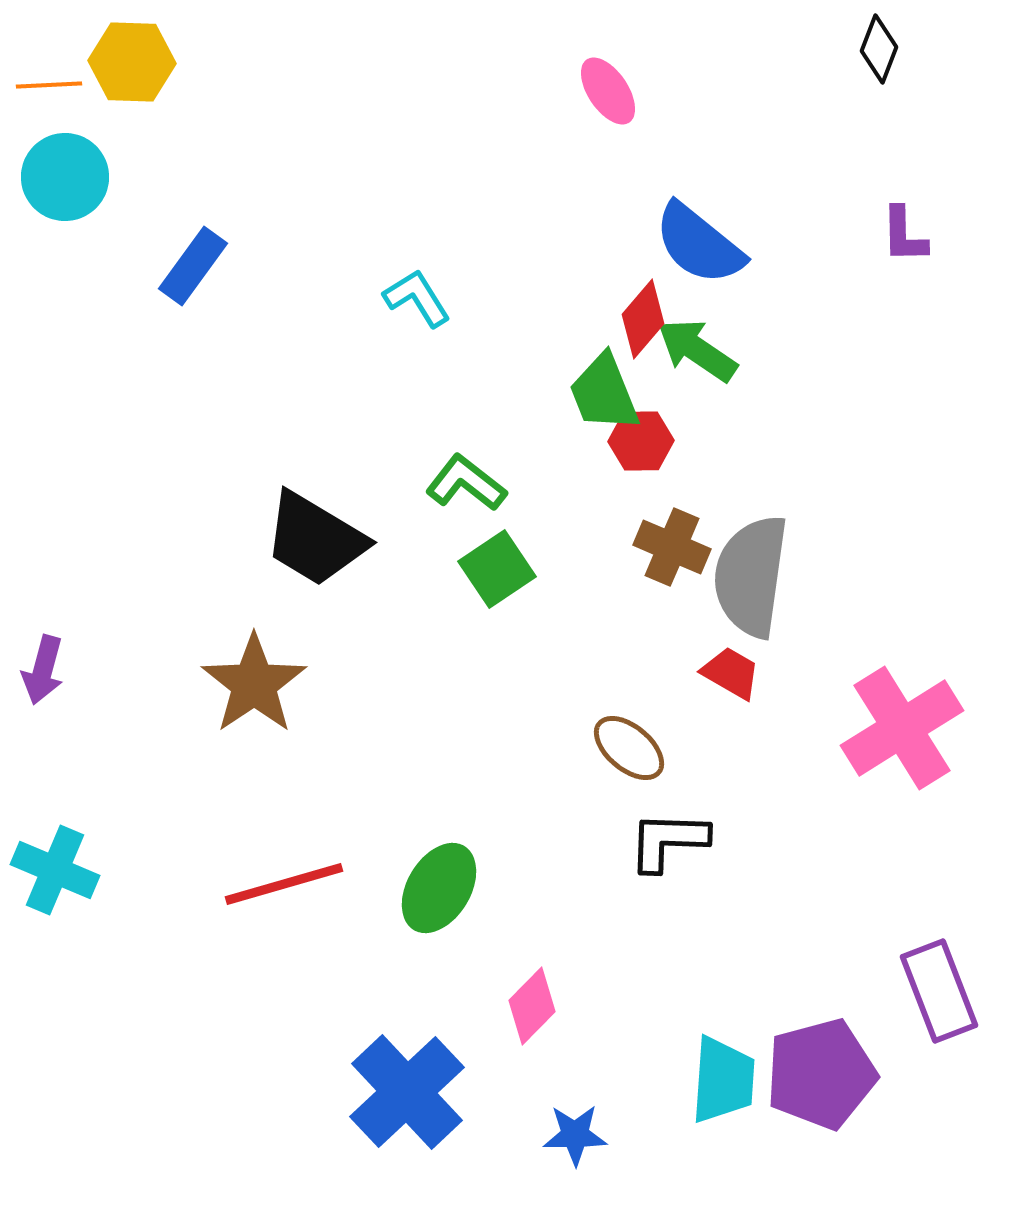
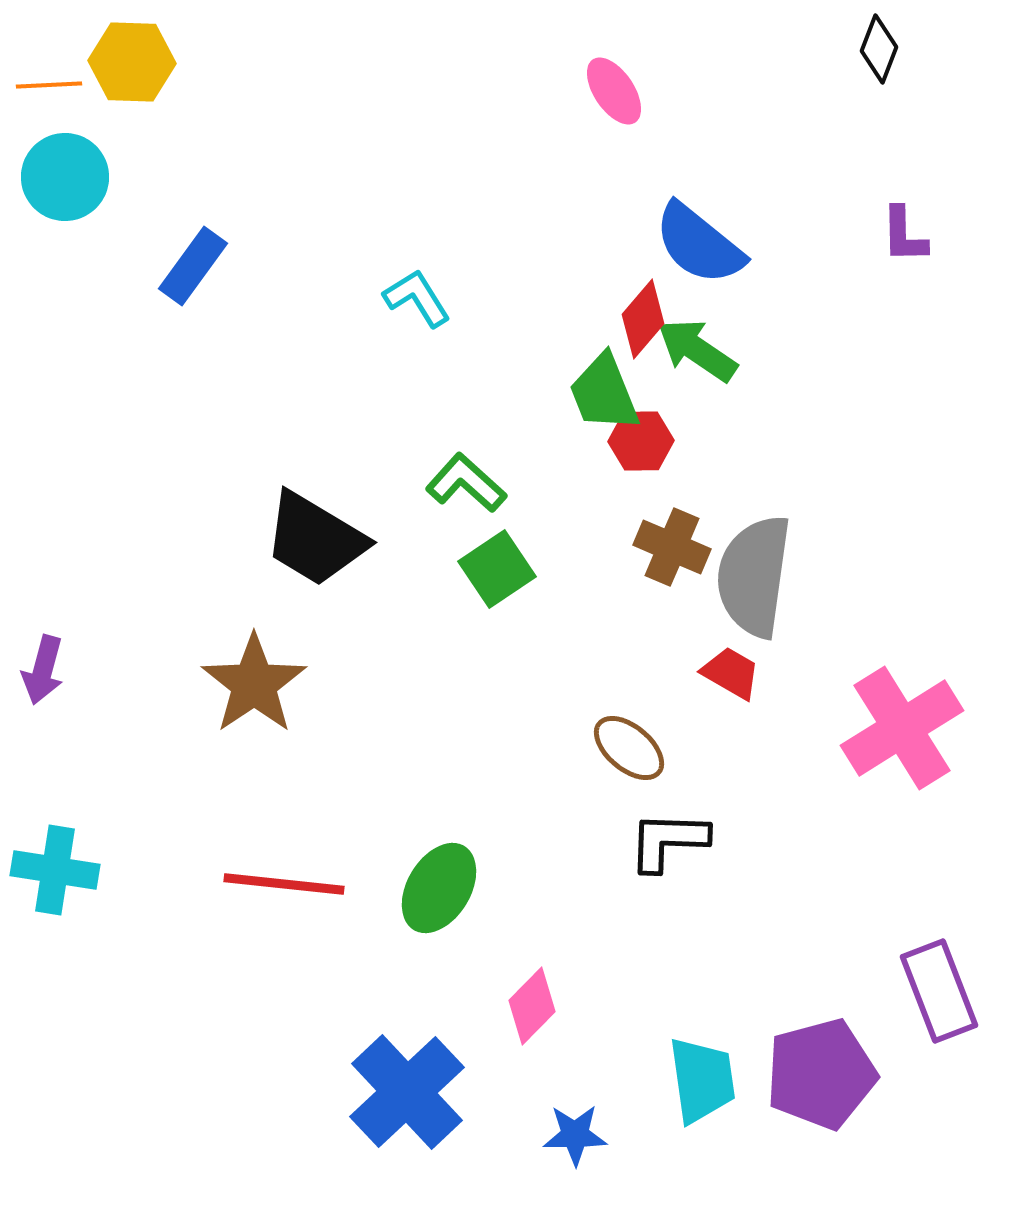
pink ellipse: moved 6 px right
green L-shape: rotated 4 degrees clockwise
gray semicircle: moved 3 px right
cyan cross: rotated 14 degrees counterclockwise
red line: rotated 22 degrees clockwise
cyan trapezoid: moved 21 px left; rotated 12 degrees counterclockwise
